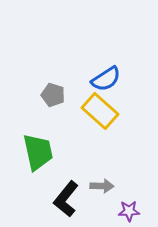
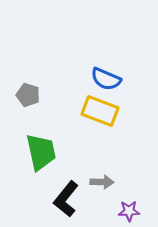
blue semicircle: rotated 56 degrees clockwise
gray pentagon: moved 25 px left
yellow rectangle: rotated 21 degrees counterclockwise
green trapezoid: moved 3 px right
gray arrow: moved 4 px up
